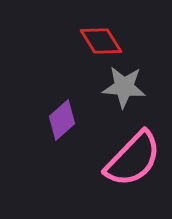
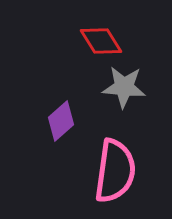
purple diamond: moved 1 px left, 1 px down
pink semicircle: moved 18 px left, 12 px down; rotated 36 degrees counterclockwise
